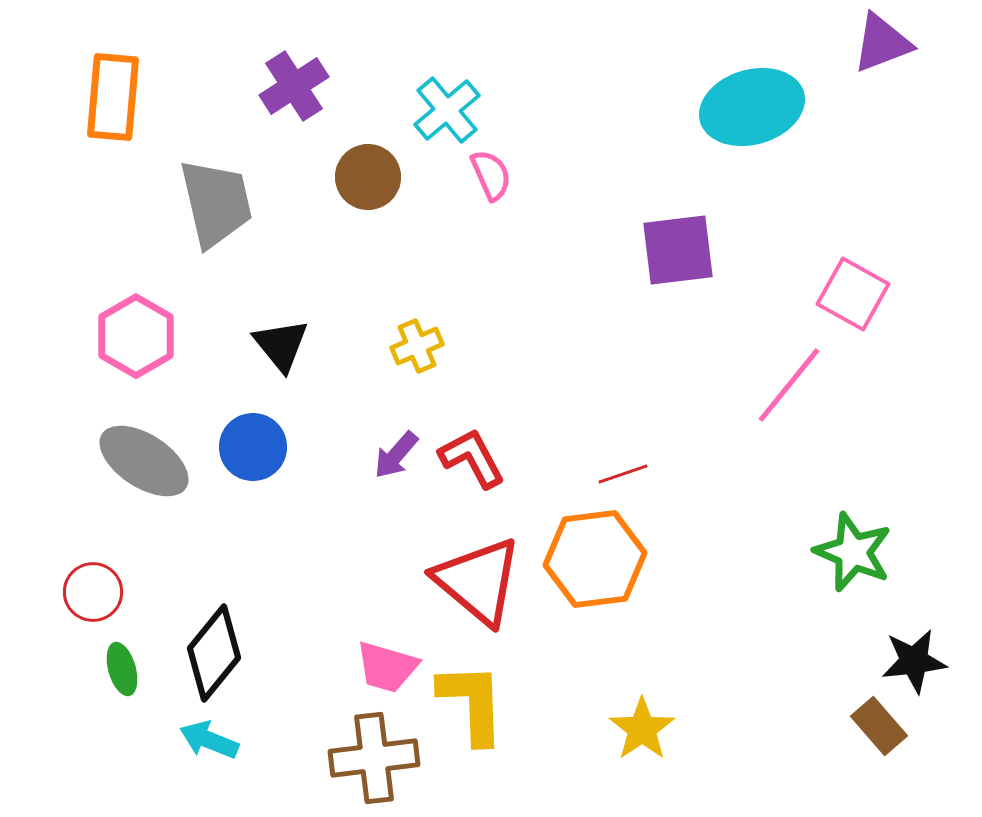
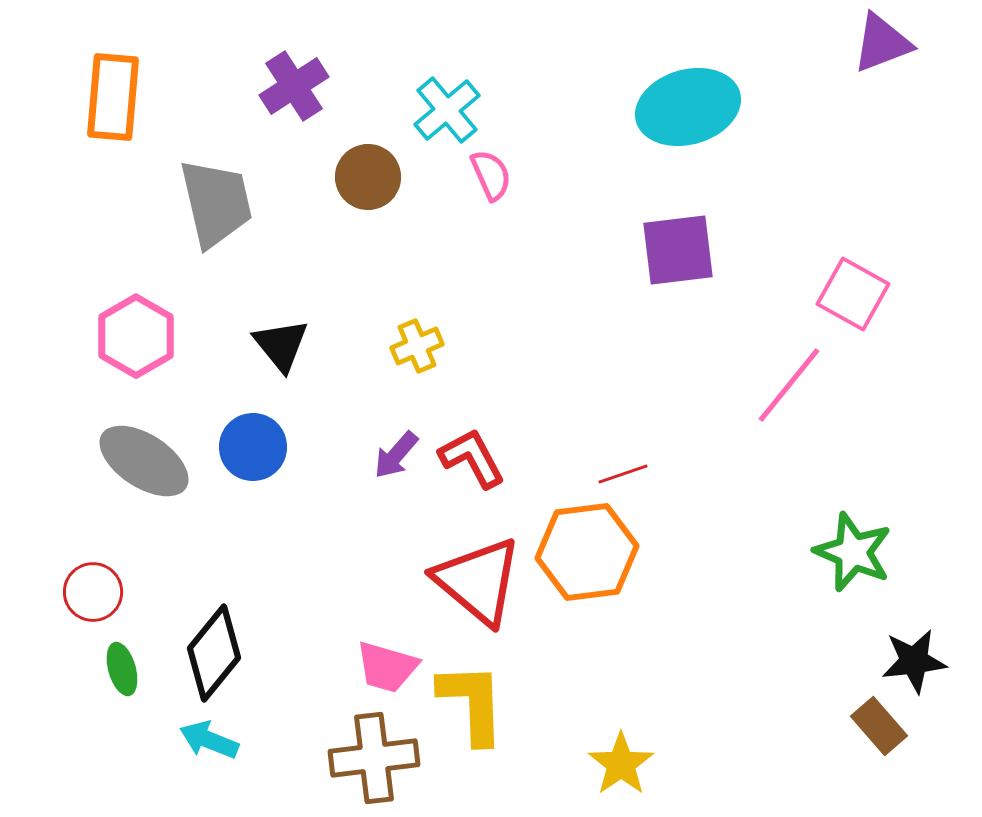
cyan ellipse: moved 64 px left
orange hexagon: moved 8 px left, 7 px up
yellow star: moved 21 px left, 35 px down
